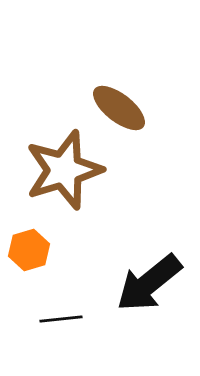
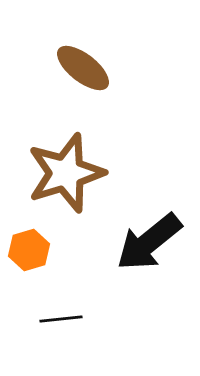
brown ellipse: moved 36 px left, 40 px up
brown star: moved 2 px right, 3 px down
black arrow: moved 41 px up
